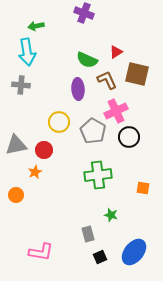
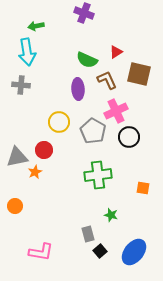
brown square: moved 2 px right
gray triangle: moved 1 px right, 12 px down
orange circle: moved 1 px left, 11 px down
black square: moved 6 px up; rotated 16 degrees counterclockwise
